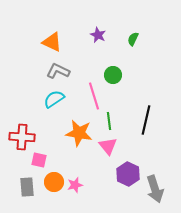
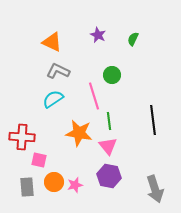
green circle: moved 1 px left
cyan semicircle: moved 1 px left
black line: moved 7 px right; rotated 20 degrees counterclockwise
purple hexagon: moved 19 px left, 2 px down; rotated 15 degrees counterclockwise
